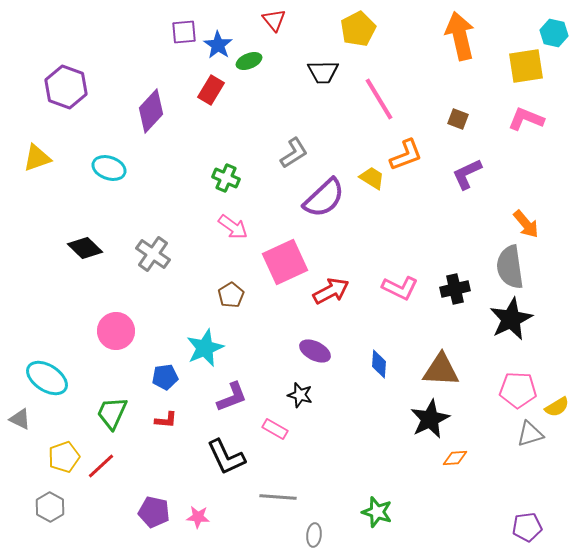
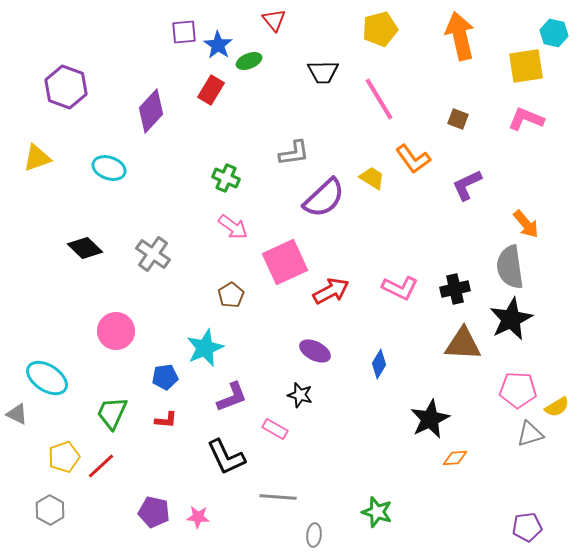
yellow pentagon at (358, 29): moved 22 px right; rotated 12 degrees clockwise
gray L-shape at (294, 153): rotated 24 degrees clockwise
orange L-shape at (406, 155): moved 7 px right, 4 px down; rotated 75 degrees clockwise
purple L-shape at (467, 174): moved 11 px down
blue diamond at (379, 364): rotated 28 degrees clockwise
brown triangle at (441, 370): moved 22 px right, 26 px up
gray triangle at (20, 419): moved 3 px left, 5 px up
gray hexagon at (50, 507): moved 3 px down
